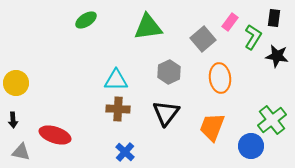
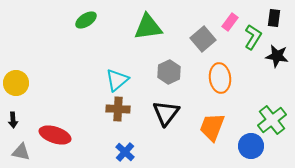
cyan triangle: moved 1 px right; rotated 40 degrees counterclockwise
